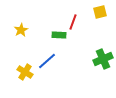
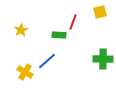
green cross: rotated 24 degrees clockwise
